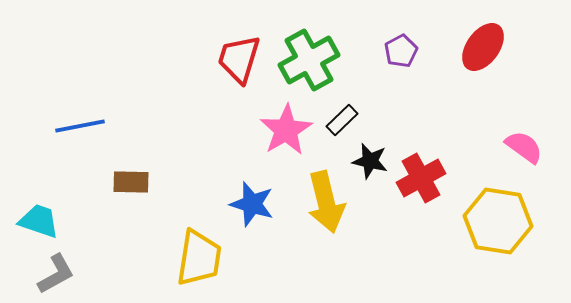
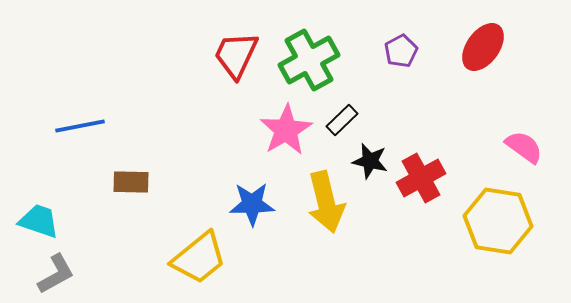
red trapezoid: moved 3 px left, 4 px up; rotated 8 degrees clockwise
blue star: rotated 18 degrees counterclockwise
yellow trapezoid: rotated 42 degrees clockwise
